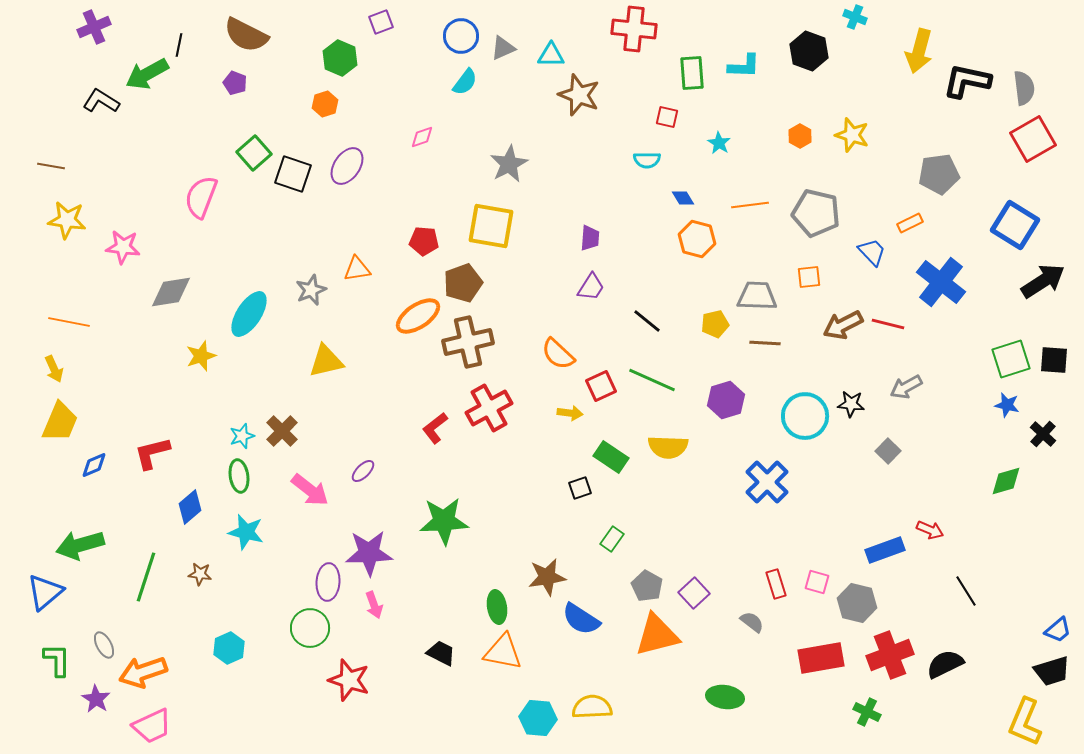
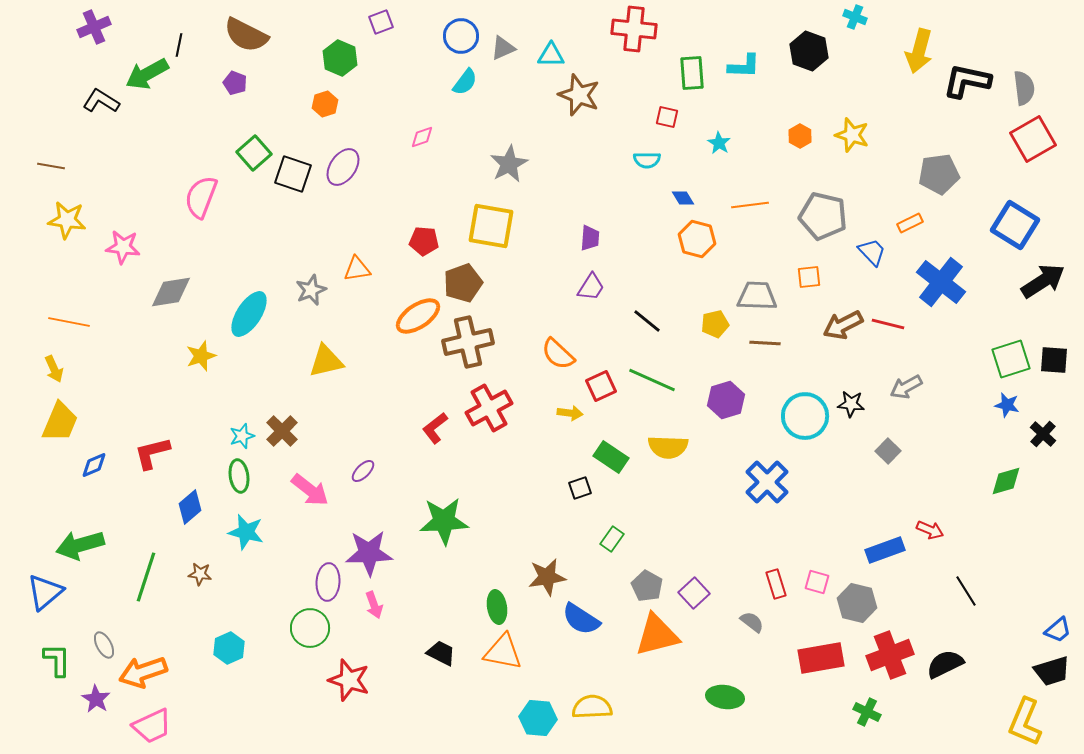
purple ellipse at (347, 166): moved 4 px left, 1 px down
gray pentagon at (816, 213): moved 7 px right, 3 px down
